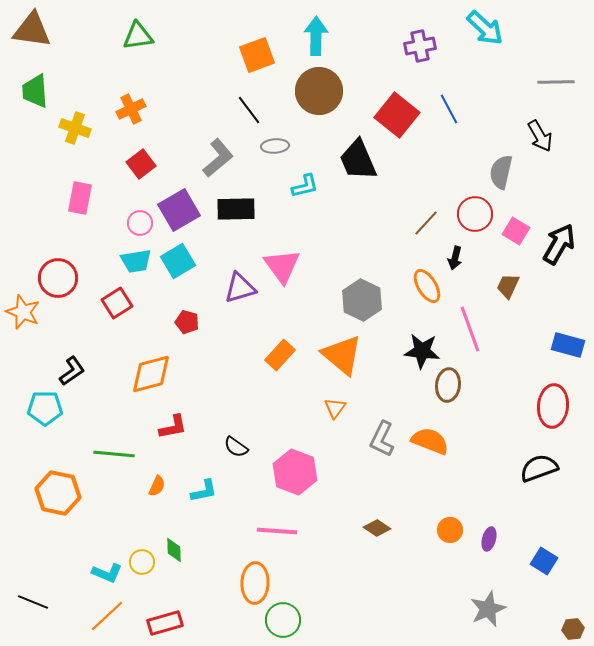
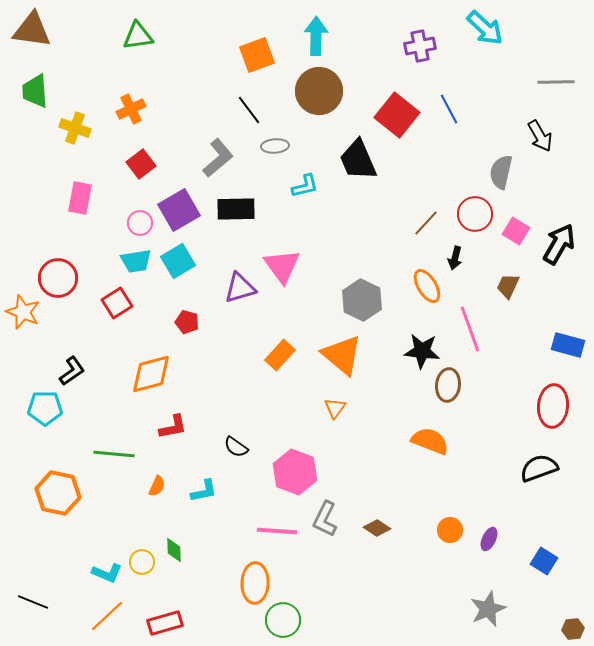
gray L-shape at (382, 439): moved 57 px left, 80 px down
purple ellipse at (489, 539): rotated 10 degrees clockwise
